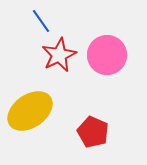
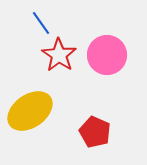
blue line: moved 2 px down
red star: rotated 12 degrees counterclockwise
red pentagon: moved 2 px right
